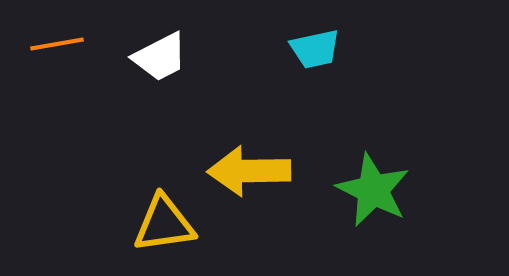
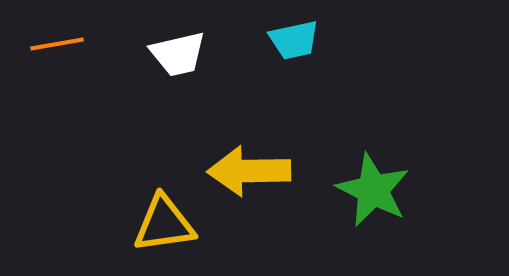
cyan trapezoid: moved 21 px left, 9 px up
white trapezoid: moved 18 px right, 3 px up; rotated 14 degrees clockwise
